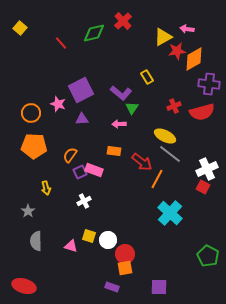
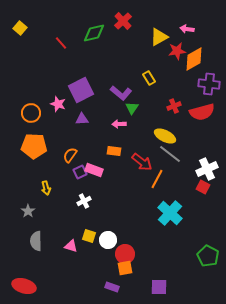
yellow triangle at (163, 37): moved 4 px left
yellow rectangle at (147, 77): moved 2 px right, 1 px down
